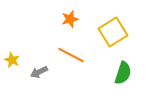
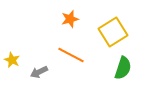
green semicircle: moved 5 px up
